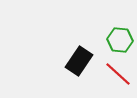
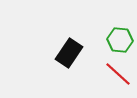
black rectangle: moved 10 px left, 8 px up
